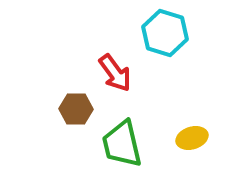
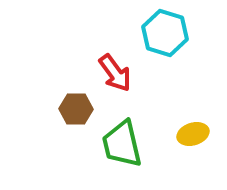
yellow ellipse: moved 1 px right, 4 px up
